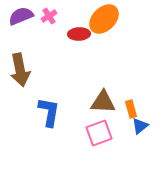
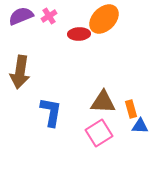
brown arrow: moved 2 px down; rotated 20 degrees clockwise
blue L-shape: moved 2 px right
blue triangle: rotated 42 degrees clockwise
pink square: rotated 12 degrees counterclockwise
